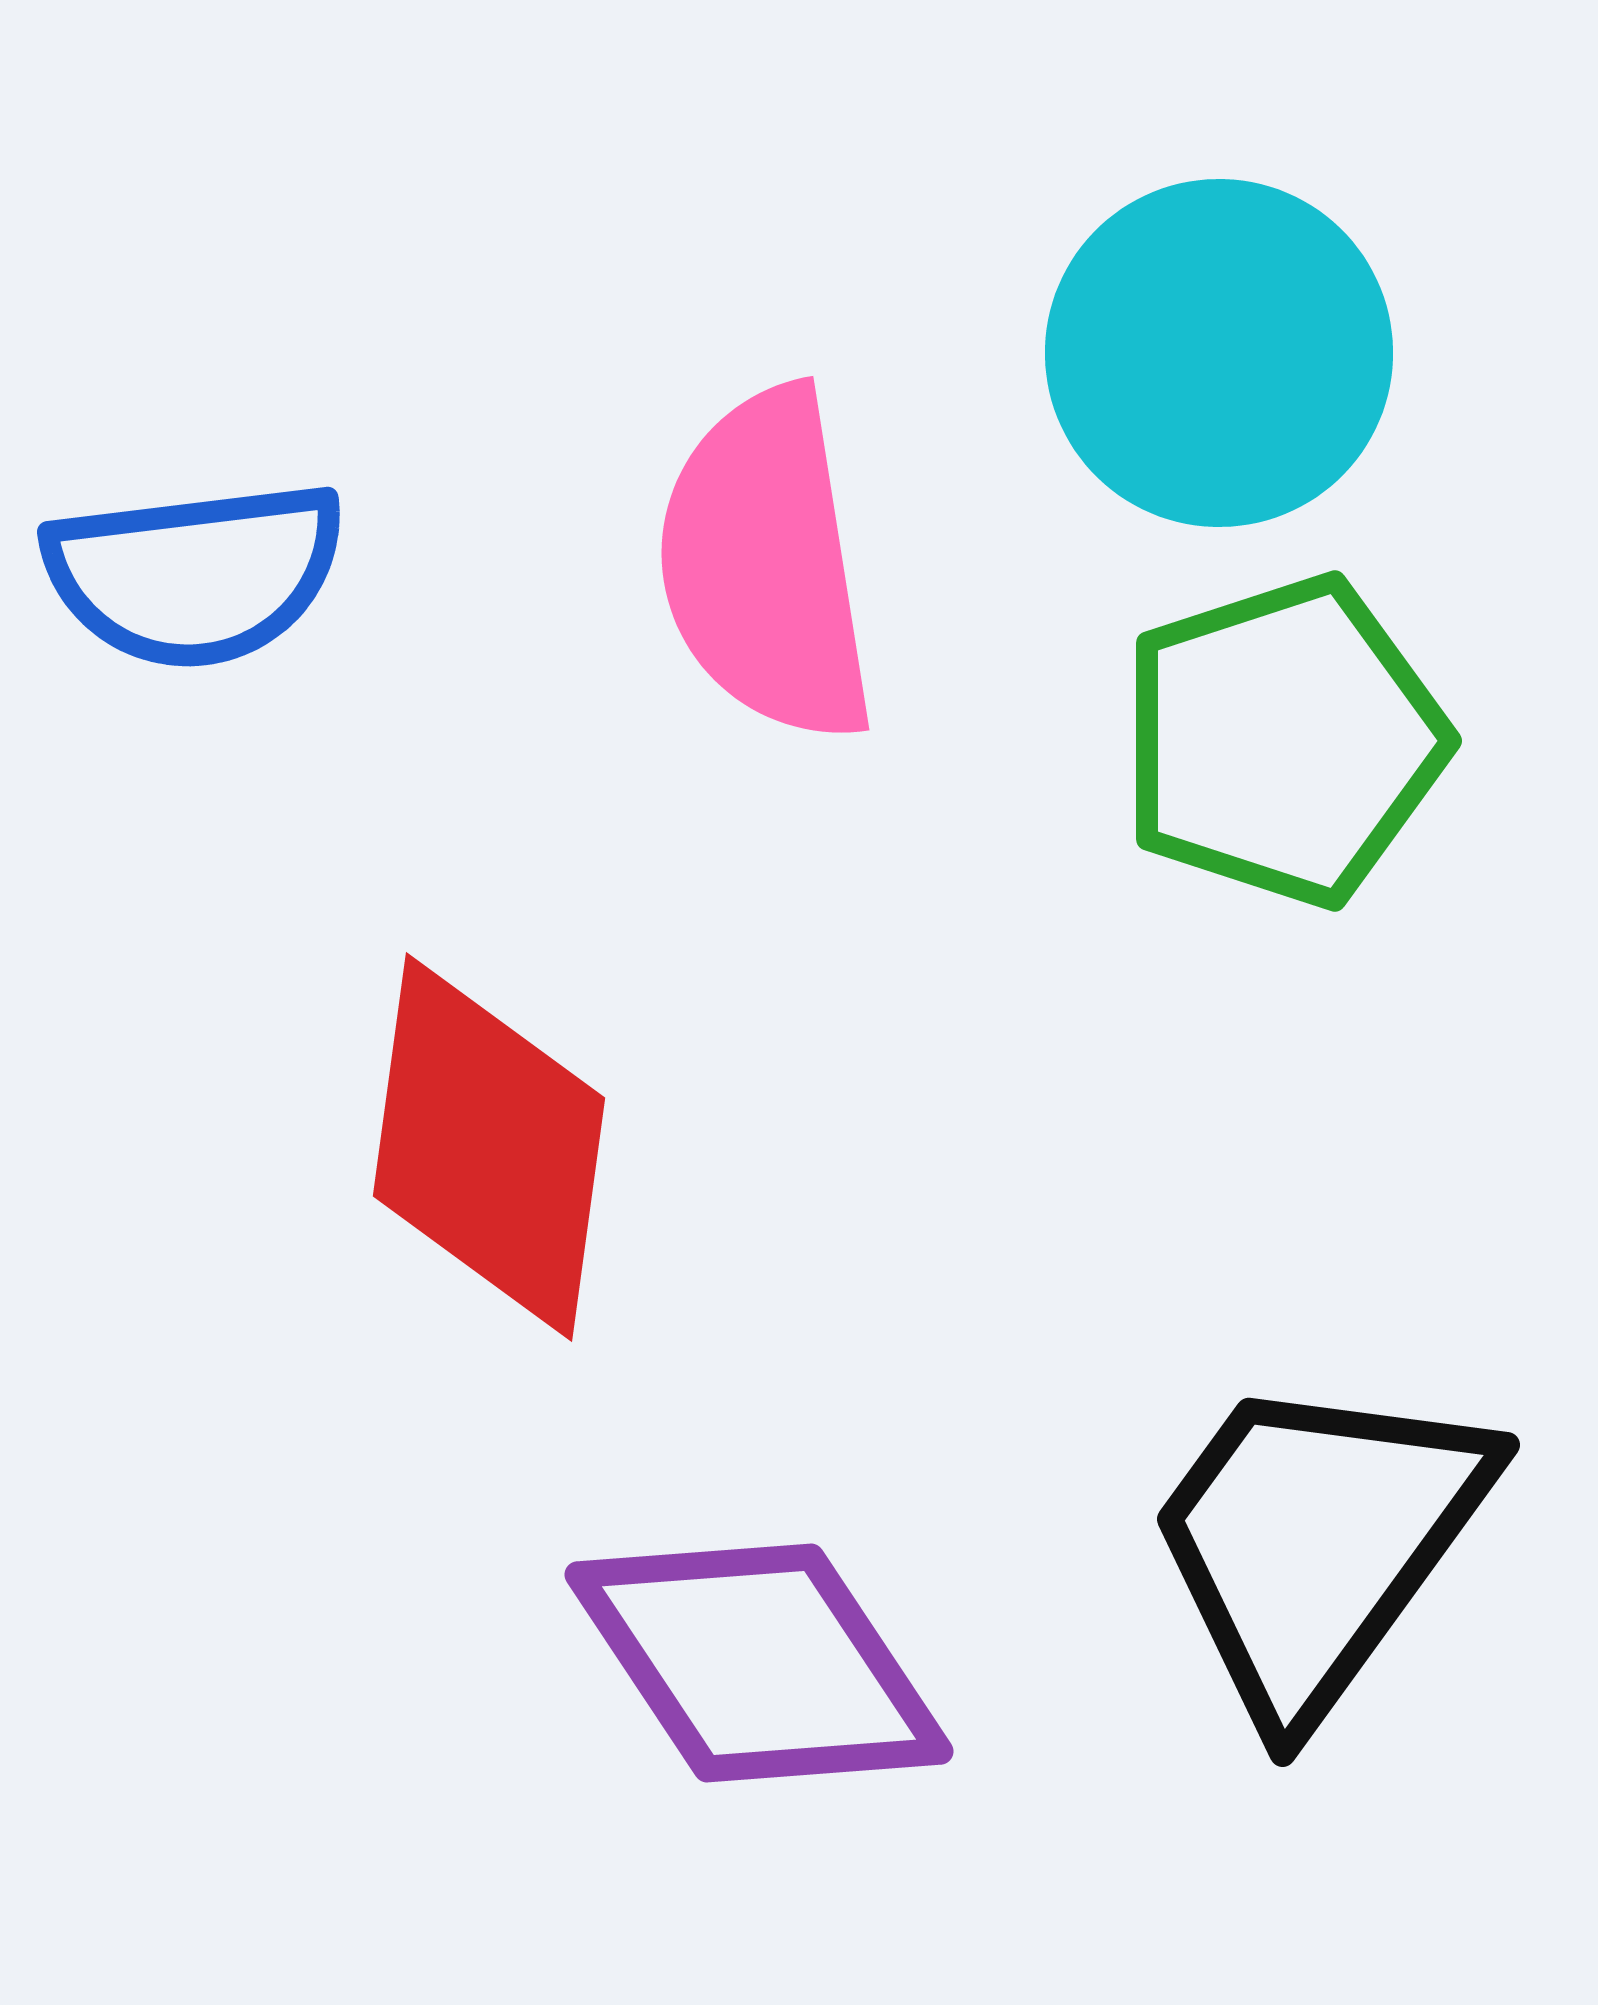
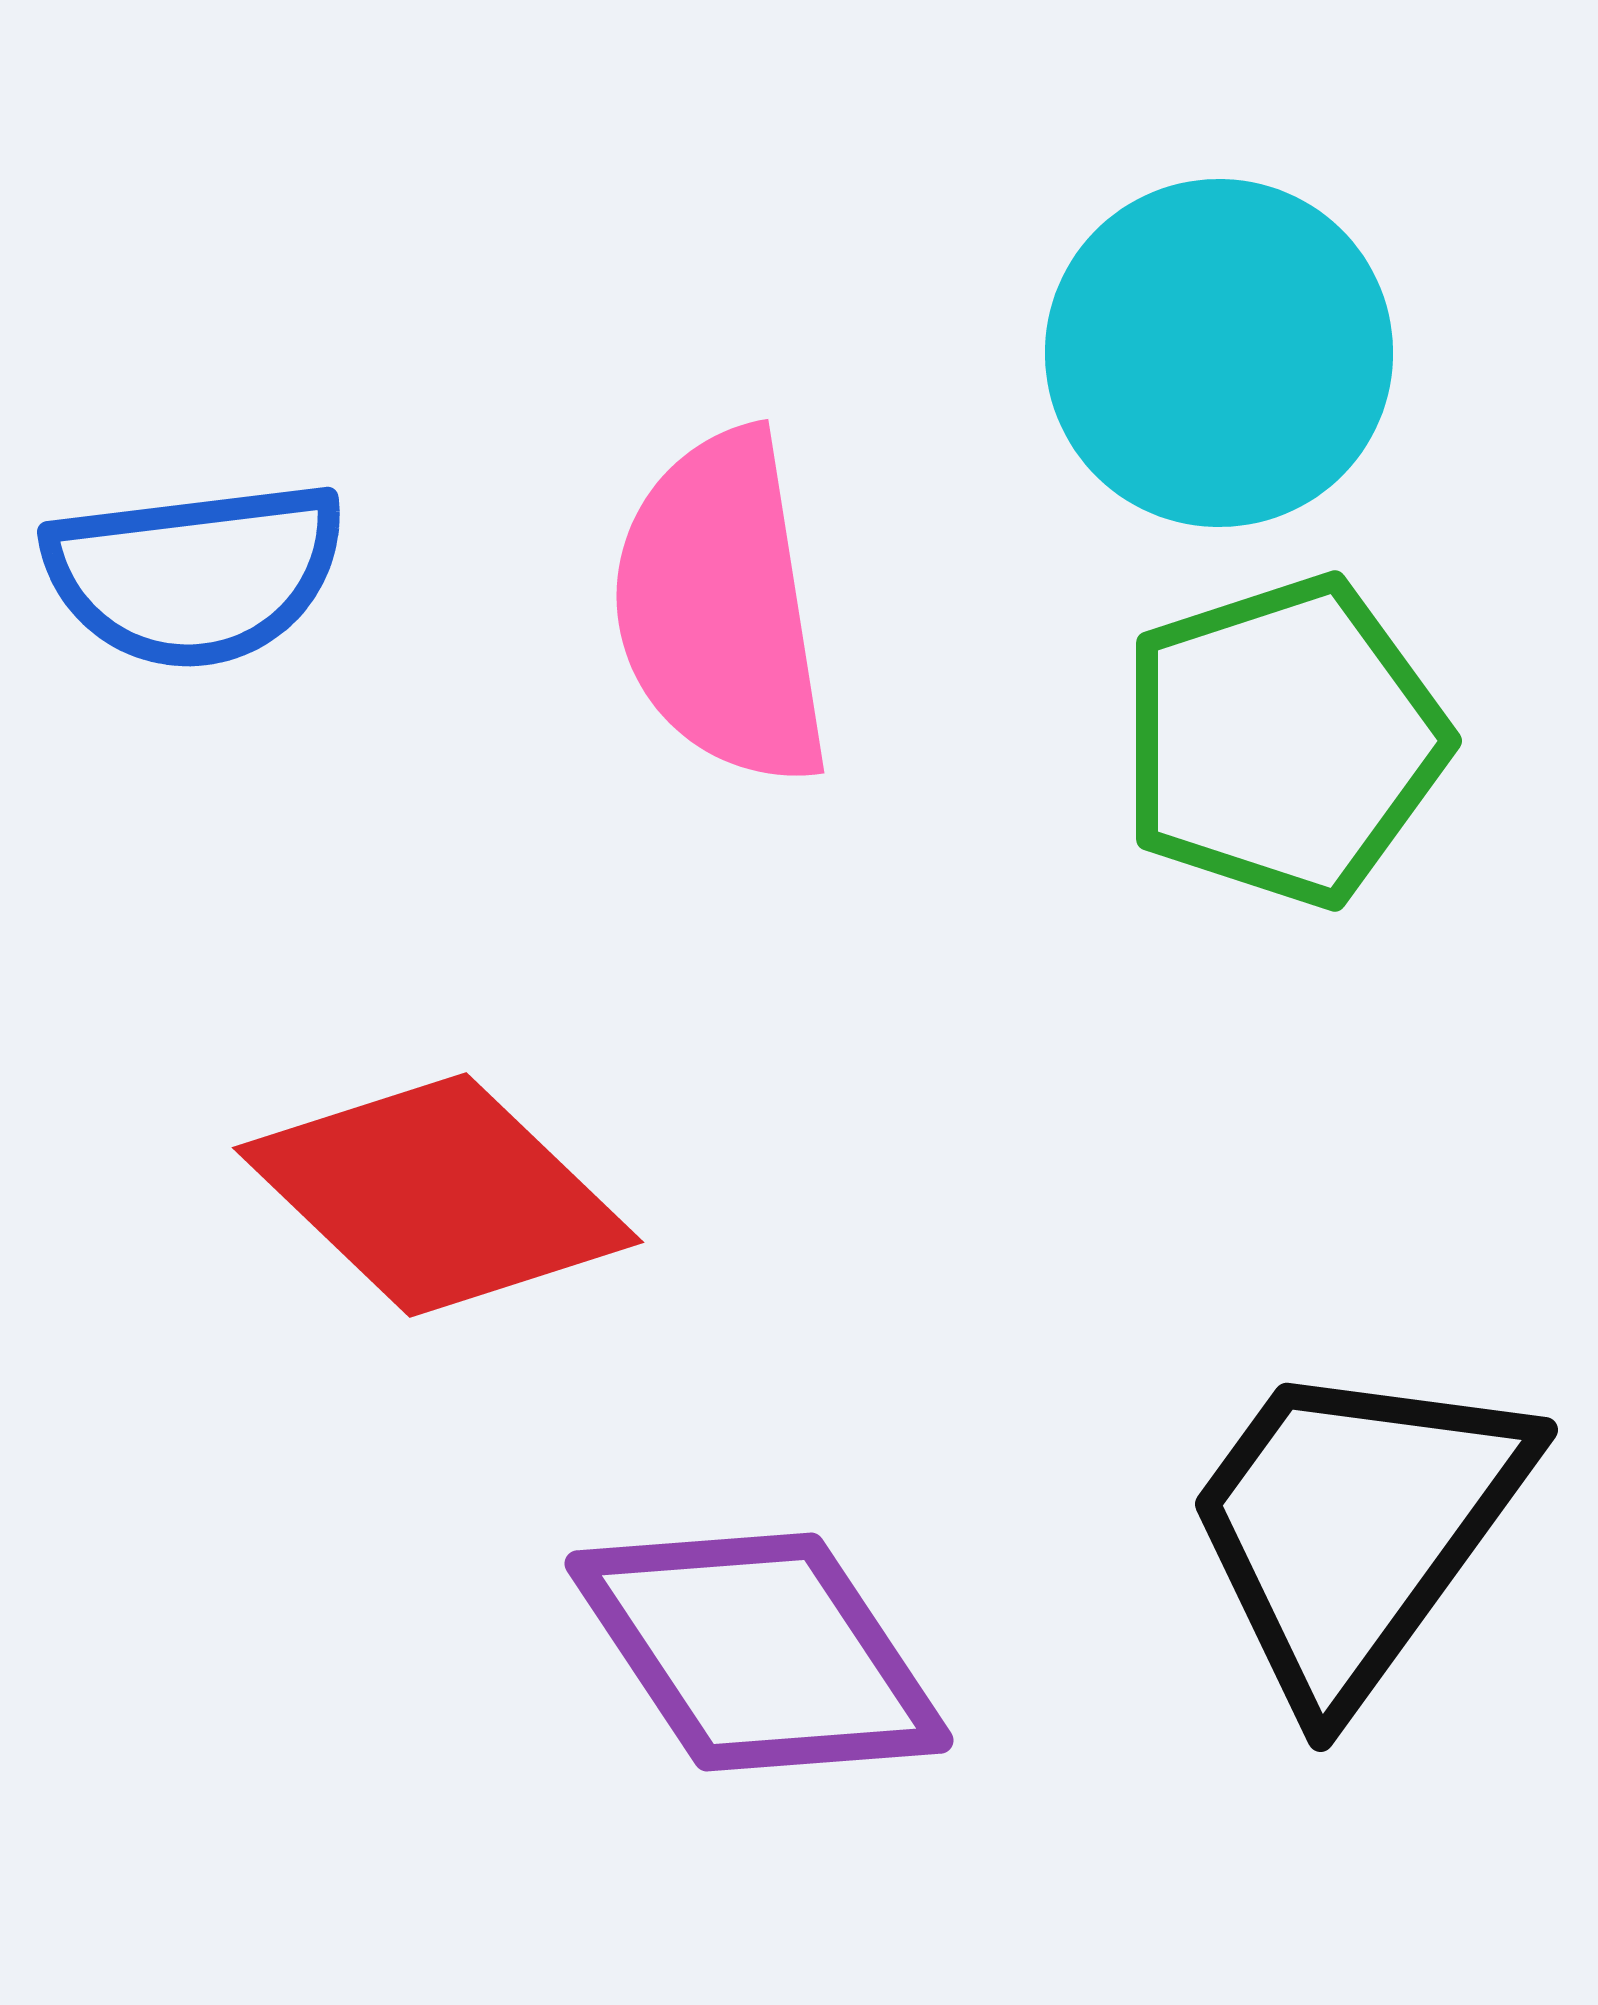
pink semicircle: moved 45 px left, 43 px down
red diamond: moved 51 px left, 48 px down; rotated 54 degrees counterclockwise
black trapezoid: moved 38 px right, 15 px up
purple diamond: moved 11 px up
